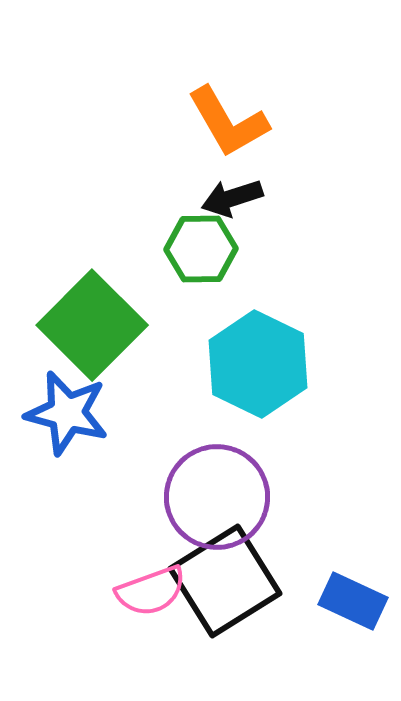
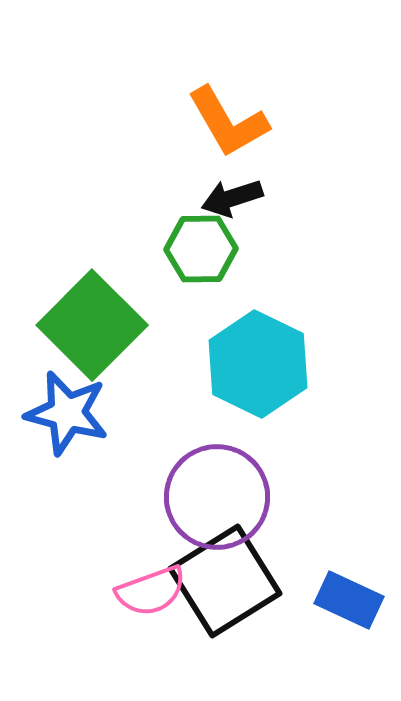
blue rectangle: moved 4 px left, 1 px up
